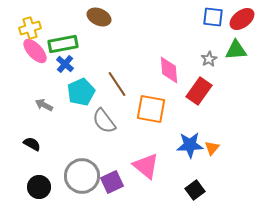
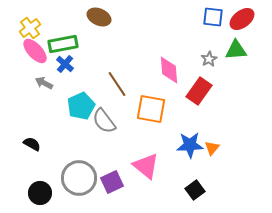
yellow cross: rotated 20 degrees counterclockwise
cyan pentagon: moved 14 px down
gray arrow: moved 22 px up
gray circle: moved 3 px left, 2 px down
black circle: moved 1 px right, 6 px down
